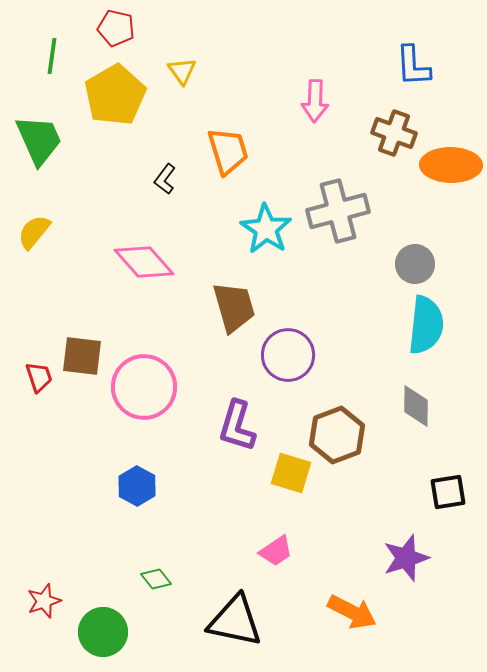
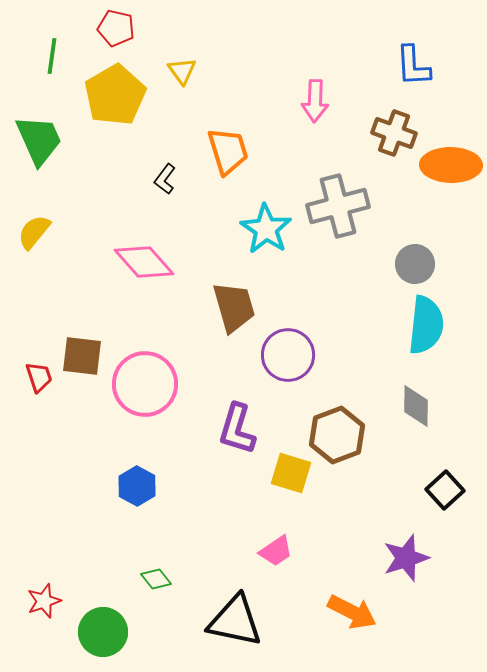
gray cross: moved 5 px up
pink circle: moved 1 px right, 3 px up
purple L-shape: moved 3 px down
black square: moved 3 px left, 2 px up; rotated 33 degrees counterclockwise
